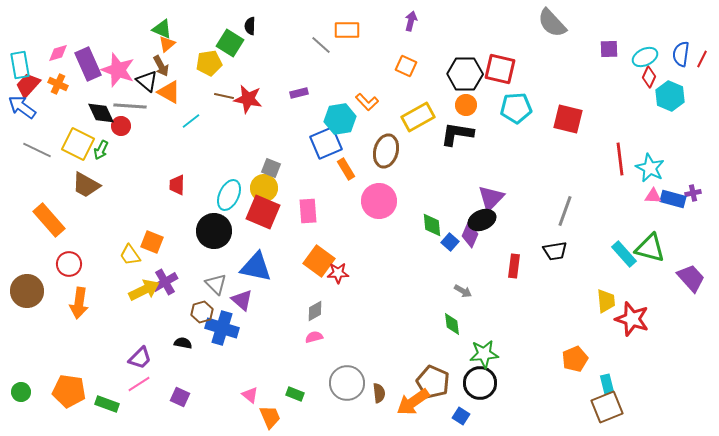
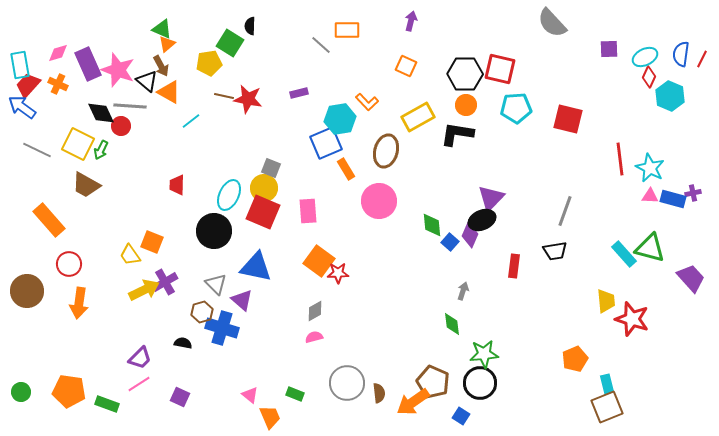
pink triangle at (653, 196): moved 3 px left
gray arrow at (463, 291): rotated 102 degrees counterclockwise
